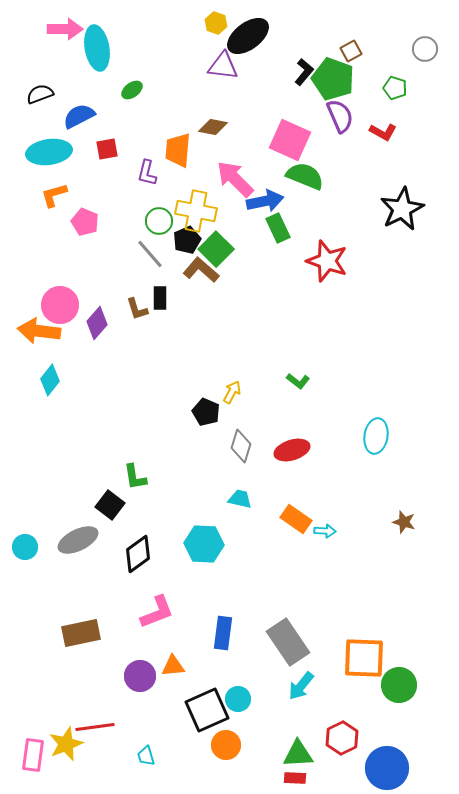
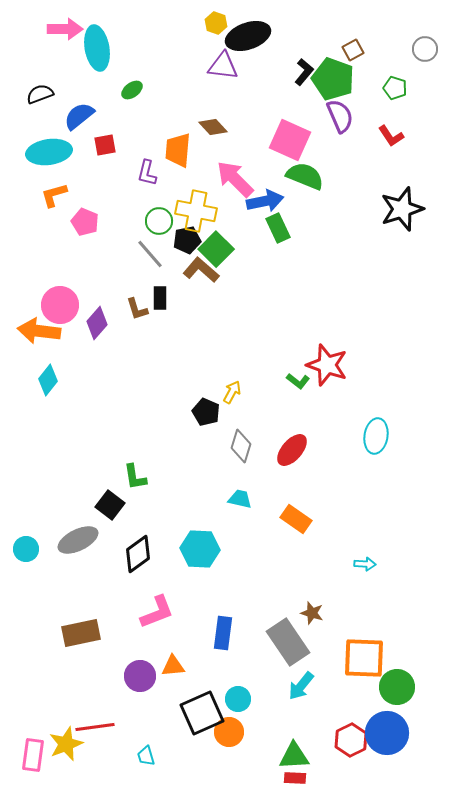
black ellipse at (248, 36): rotated 18 degrees clockwise
brown square at (351, 51): moved 2 px right, 1 px up
blue semicircle at (79, 116): rotated 12 degrees counterclockwise
brown diamond at (213, 127): rotated 36 degrees clockwise
red L-shape at (383, 132): moved 8 px right, 4 px down; rotated 28 degrees clockwise
red square at (107, 149): moved 2 px left, 4 px up
black star at (402, 209): rotated 9 degrees clockwise
black pentagon at (187, 240): rotated 12 degrees clockwise
red star at (327, 261): moved 104 px down
cyan diamond at (50, 380): moved 2 px left
red ellipse at (292, 450): rotated 32 degrees counterclockwise
brown star at (404, 522): moved 92 px left, 91 px down
cyan arrow at (325, 531): moved 40 px right, 33 px down
cyan hexagon at (204, 544): moved 4 px left, 5 px down
cyan circle at (25, 547): moved 1 px right, 2 px down
green circle at (399, 685): moved 2 px left, 2 px down
black square at (207, 710): moved 5 px left, 3 px down
red hexagon at (342, 738): moved 9 px right, 2 px down
orange circle at (226, 745): moved 3 px right, 13 px up
green triangle at (298, 754): moved 4 px left, 2 px down
blue circle at (387, 768): moved 35 px up
